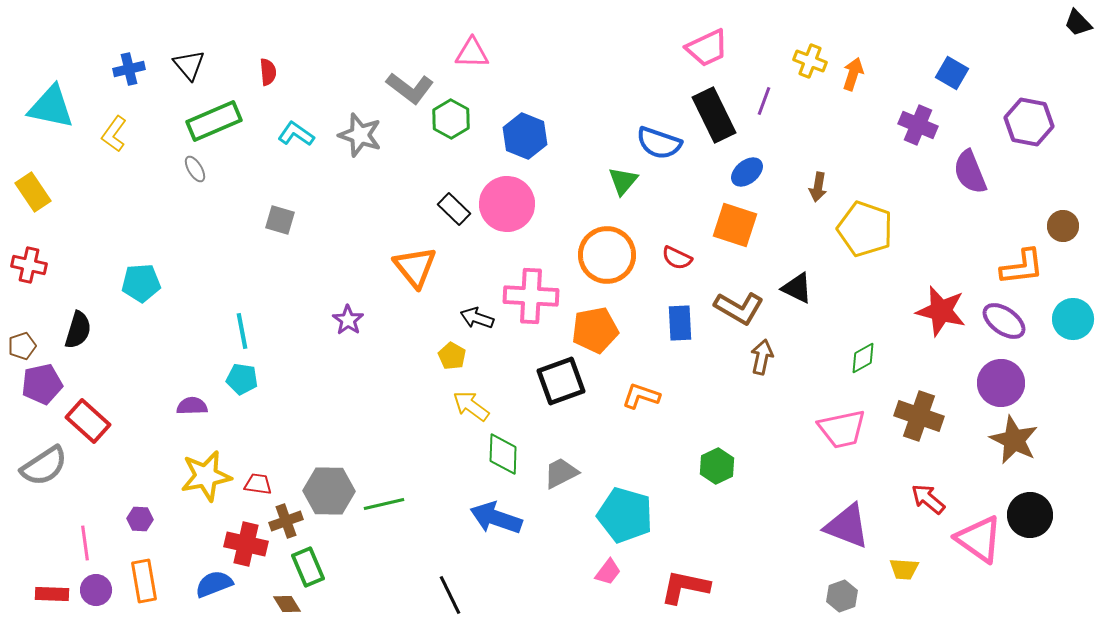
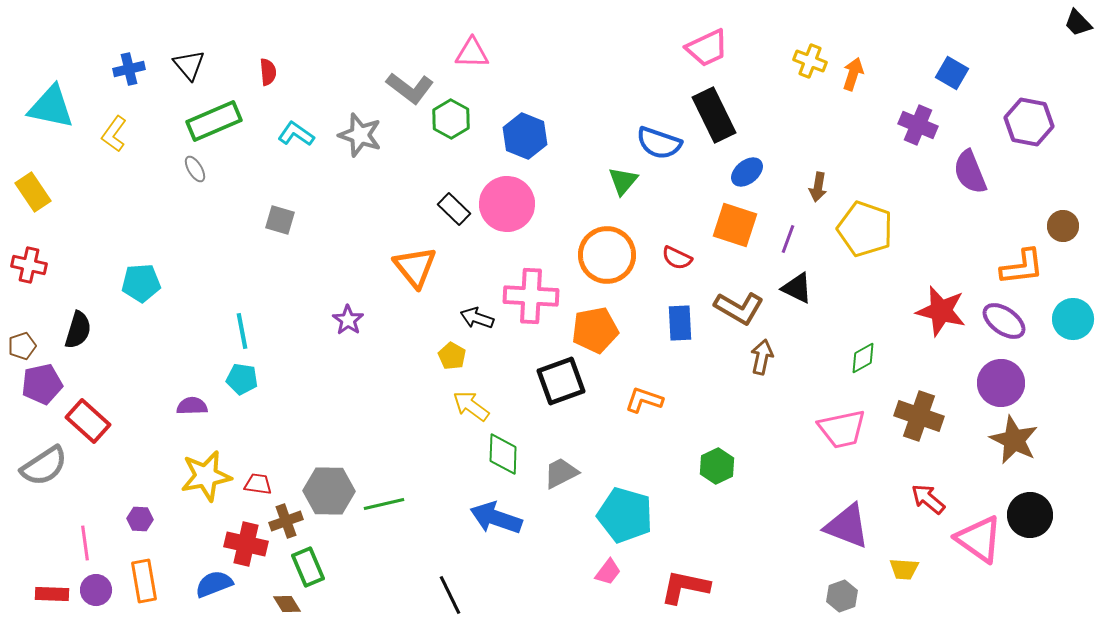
purple line at (764, 101): moved 24 px right, 138 px down
orange L-shape at (641, 396): moved 3 px right, 4 px down
